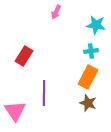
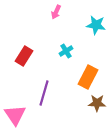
cyan cross: moved 25 px left; rotated 24 degrees counterclockwise
purple line: rotated 15 degrees clockwise
brown star: moved 9 px right; rotated 18 degrees counterclockwise
pink triangle: moved 4 px down
